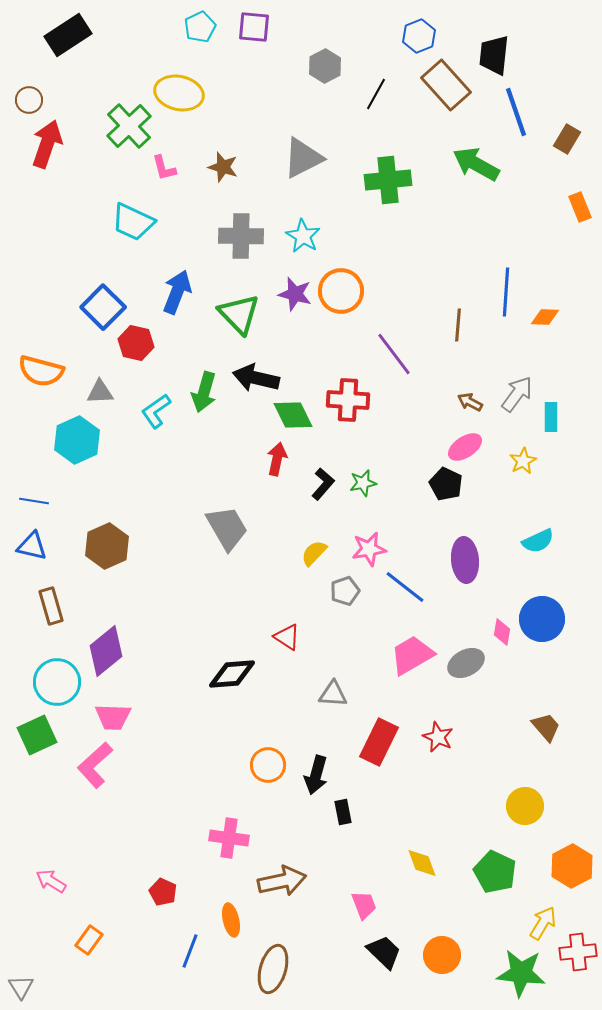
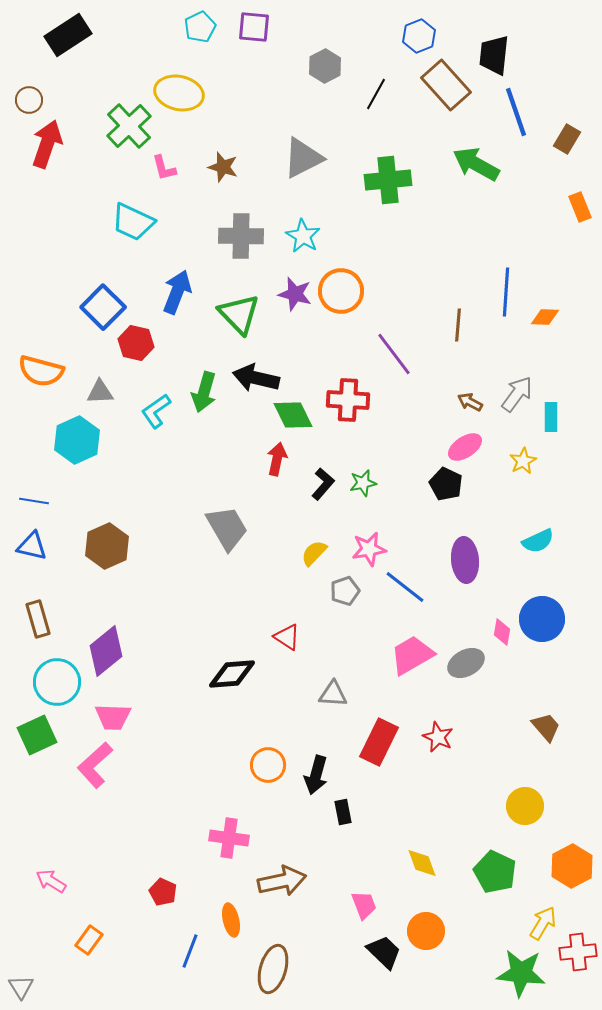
brown rectangle at (51, 606): moved 13 px left, 13 px down
orange circle at (442, 955): moved 16 px left, 24 px up
